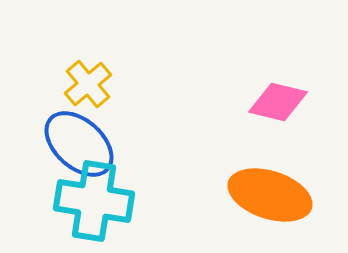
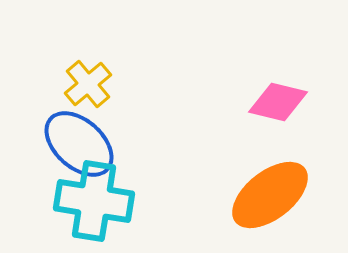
orange ellipse: rotated 56 degrees counterclockwise
